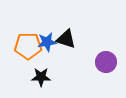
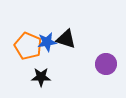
orange pentagon: rotated 24 degrees clockwise
purple circle: moved 2 px down
